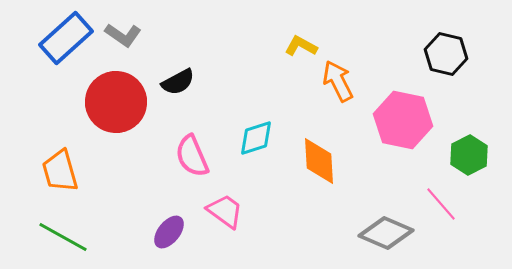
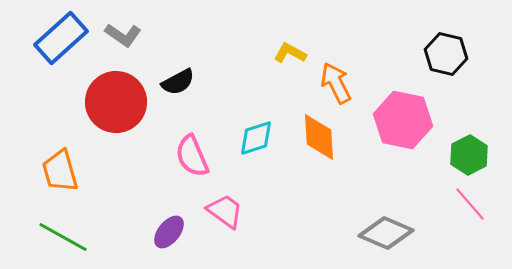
blue rectangle: moved 5 px left
yellow L-shape: moved 11 px left, 7 px down
orange arrow: moved 2 px left, 2 px down
orange diamond: moved 24 px up
pink line: moved 29 px right
